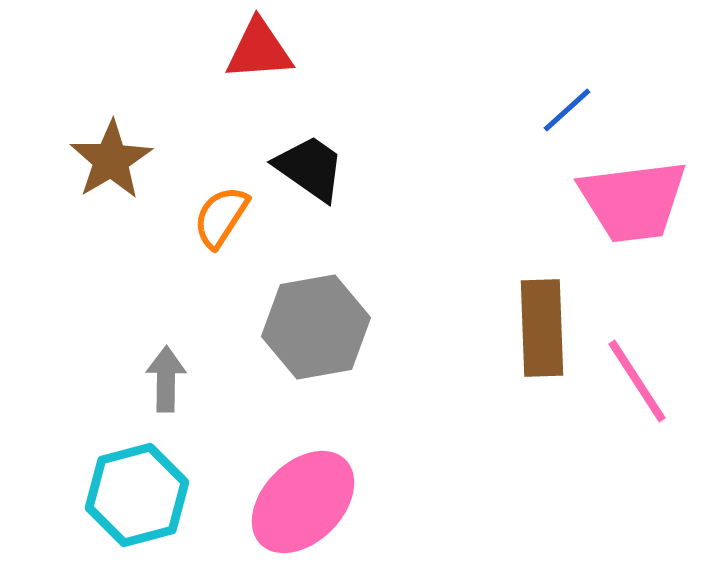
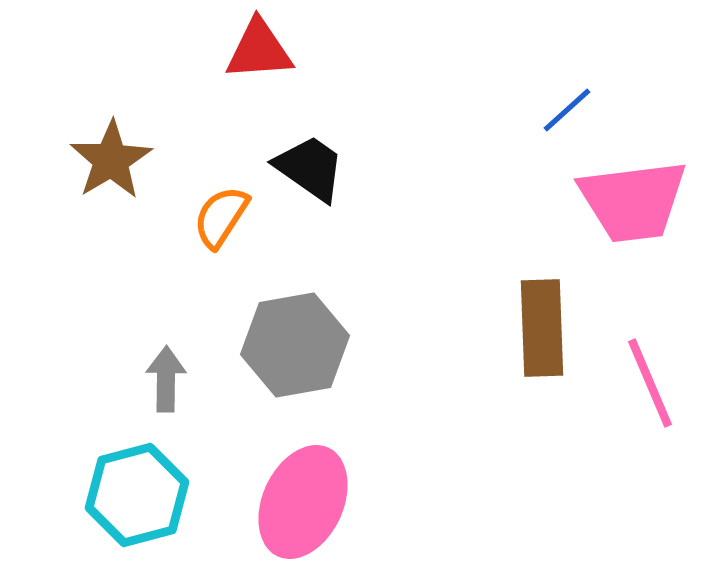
gray hexagon: moved 21 px left, 18 px down
pink line: moved 13 px right, 2 px down; rotated 10 degrees clockwise
pink ellipse: rotated 20 degrees counterclockwise
